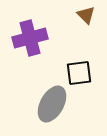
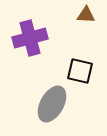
brown triangle: rotated 42 degrees counterclockwise
black square: moved 1 px right, 2 px up; rotated 20 degrees clockwise
